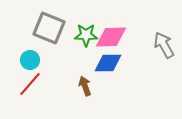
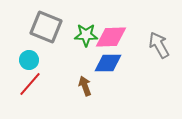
gray square: moved 3 px left, 1 px up
gray arrow: moved 5 px left
cyan circle: moved 1 px left
